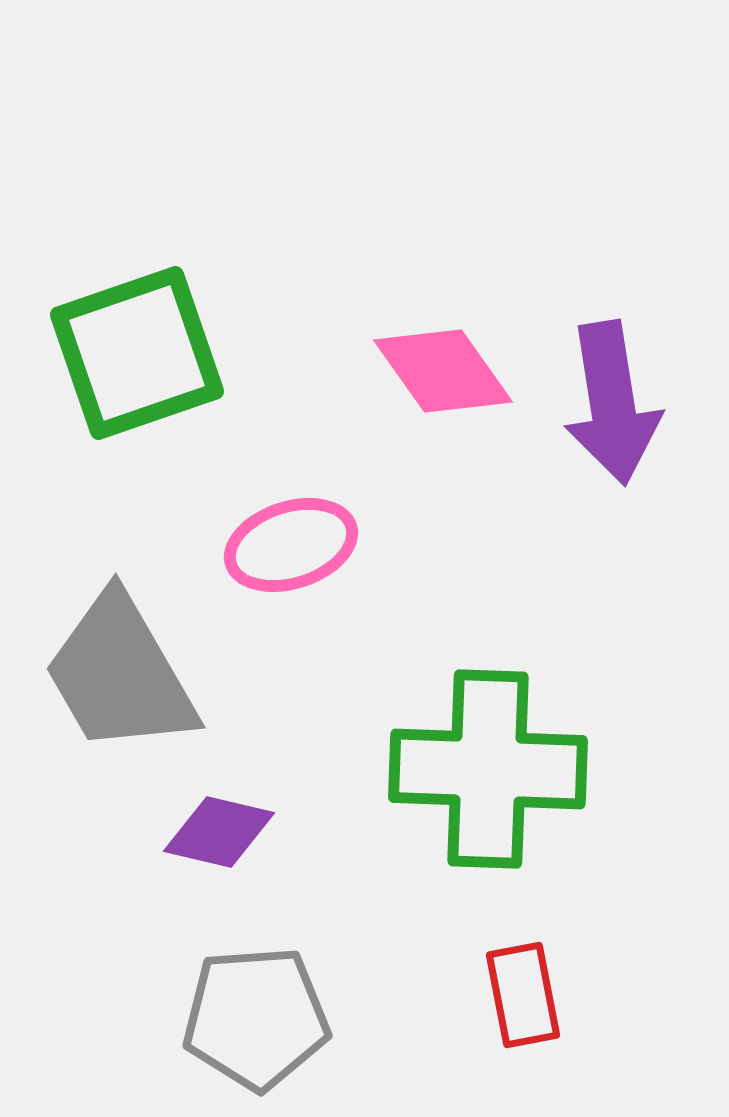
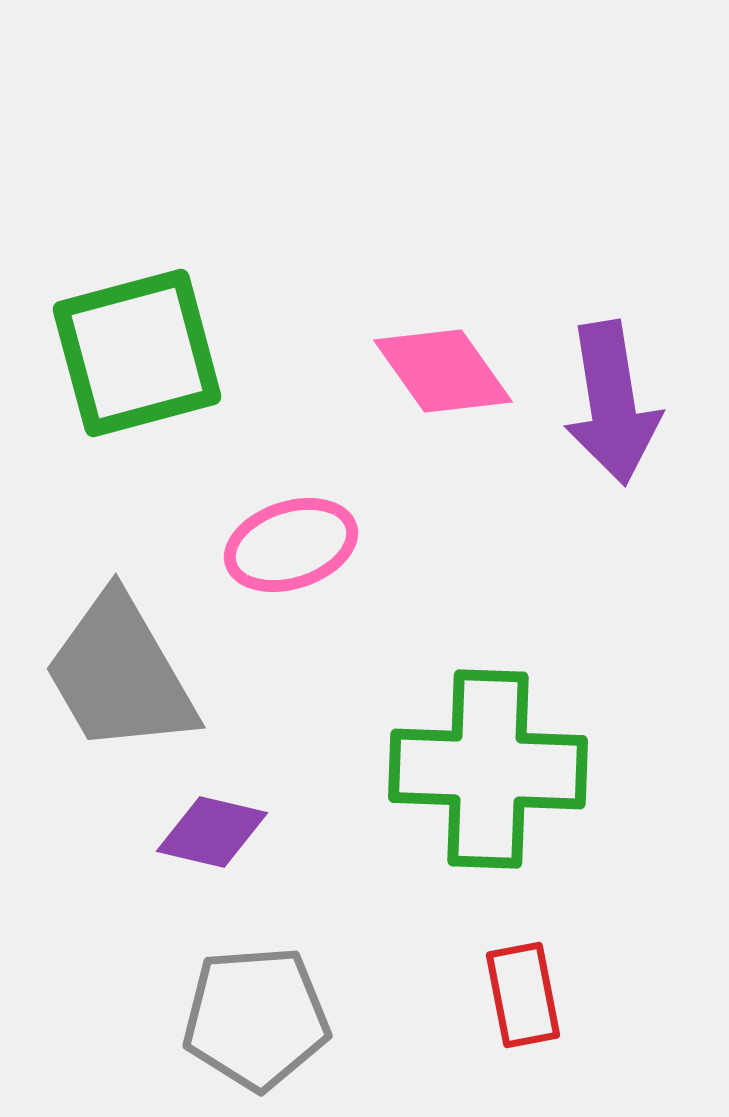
green square: rotated 4 degrees clockwise
purple diamond: moved 7 px left
